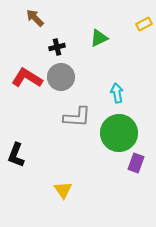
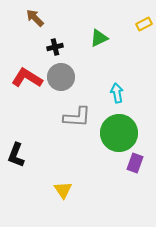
black cross: moved 2 px left
purple rectangle: moved 1 px left
